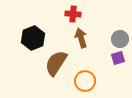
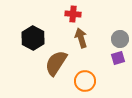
black hexagon: rotated 10 degrees counterclockwise
